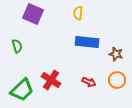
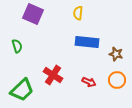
red cross: moved 2 px right, 5 px up
